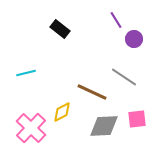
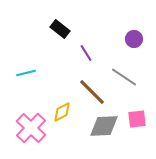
purple line: moved 30 px left, 33 px down
brown line: rotated 20 degrees clockwise
